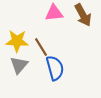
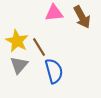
brown arrow: moved 1 px left, 2 px down
yellow star: rotated 25 degrees clockwise
brown line: moved 2 px left
blue semicircle: moved 1 px left, 3 px down
